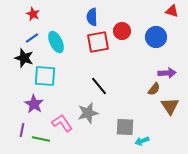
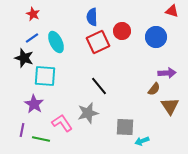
red square: rotated 15 degrees counterclockwise
